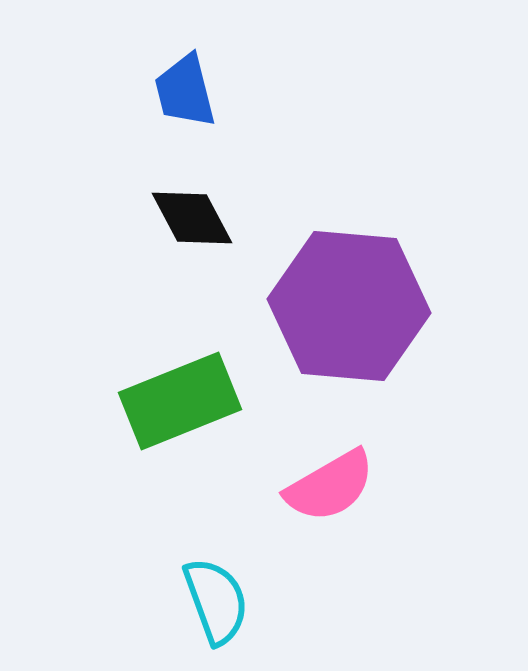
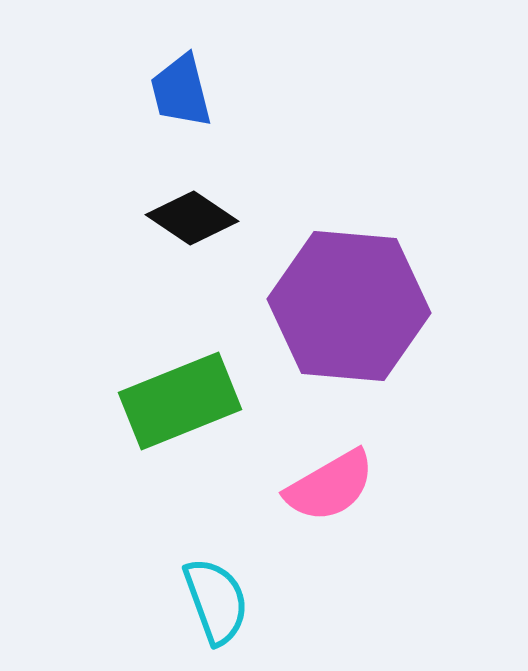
blue trapezoid: moved 4 px left
black diamond: rotated 28 degrees counterclockwise
